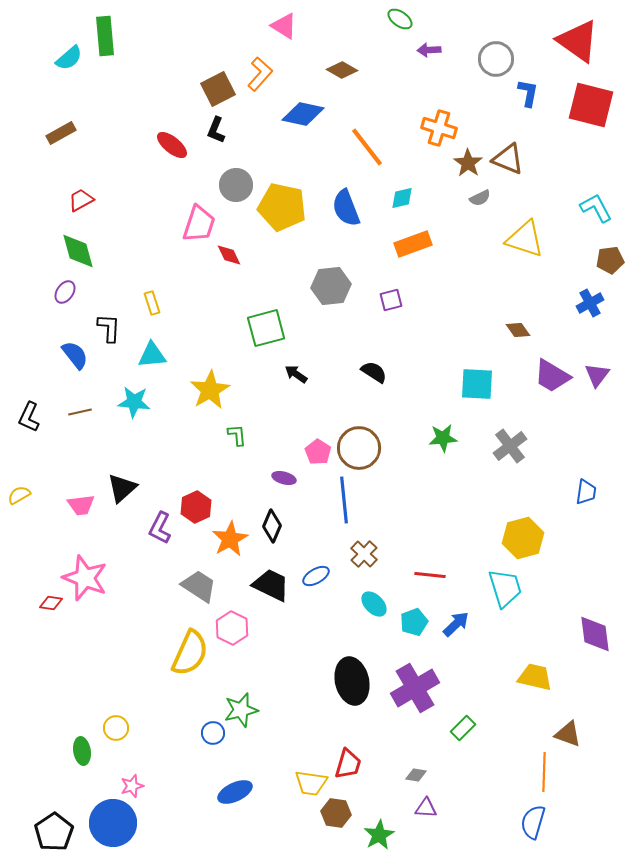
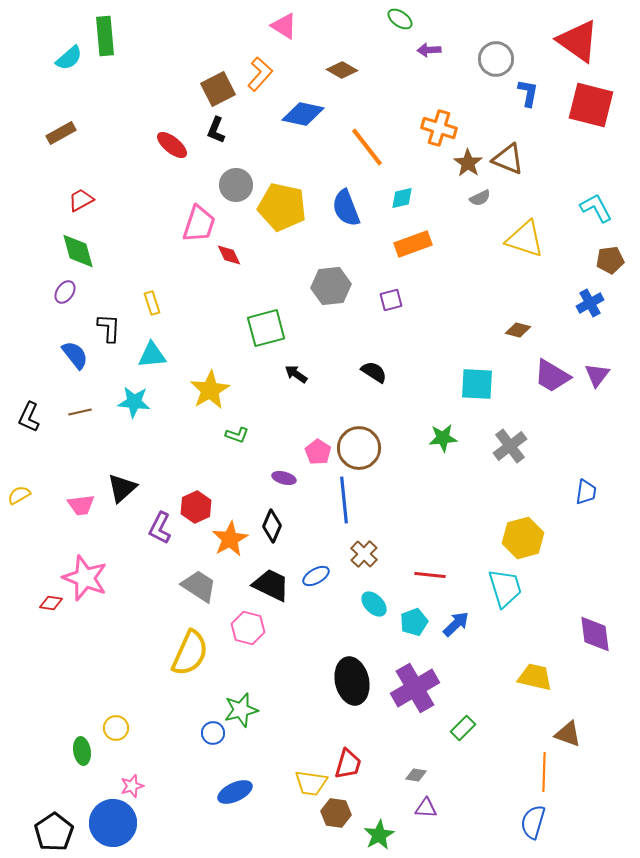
brown diamond at (518, 330): rotated 40 degrees counterclockwise
green L-shape at (237, 435): rotated 115 degrees clockwise
pink hexagon at (232, 628): moved 16 px right; rotated 12 degrees counterclockwise
